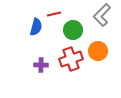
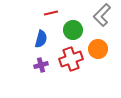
red line: moved 3 px left, 1 px up
blue semicircle: moved 5 px right, 12 px down
orange circle: moved 2 px up
purple cross: rotated 16 degrees counterclockwise
